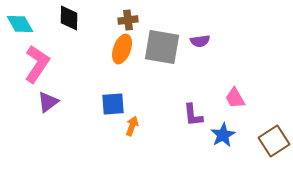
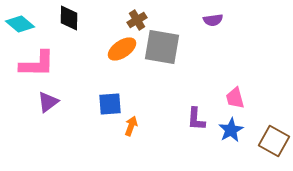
brown cross: moved 9 px right; rotated 24 degrees counterclockwise
cyan diamond: rotated 20 degrees counterclockwise
purple semicircle: moved 13 px right, 21 px up
orange ellipse: rotated 36 degrees clockwise
pink L-shape: rotated 57 degrees clockwise
pink trapezoid: rotated 15 degrees clockwise
blue square: moved 3 px left
purple L-shape: moved 3 px right, 4 px down; rotated 10 degrees clockwise
orange arrow: moved 1 px left
blue star: moved 8 px right, 5 px up
brown square: rotated 28 degrees counterclockwise
